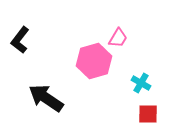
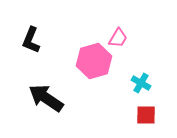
black L-shape: moved 11 px right; rotated 16 degrees counterclockwise
red square: moved 2 px left, 1 px down
